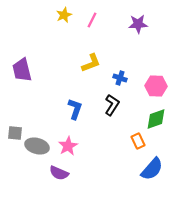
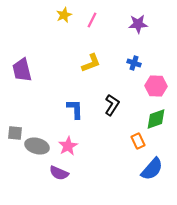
blue cross: moved 14 px right, 15 px up
blue L-shape: rotated 20 degrees counterclockwise
